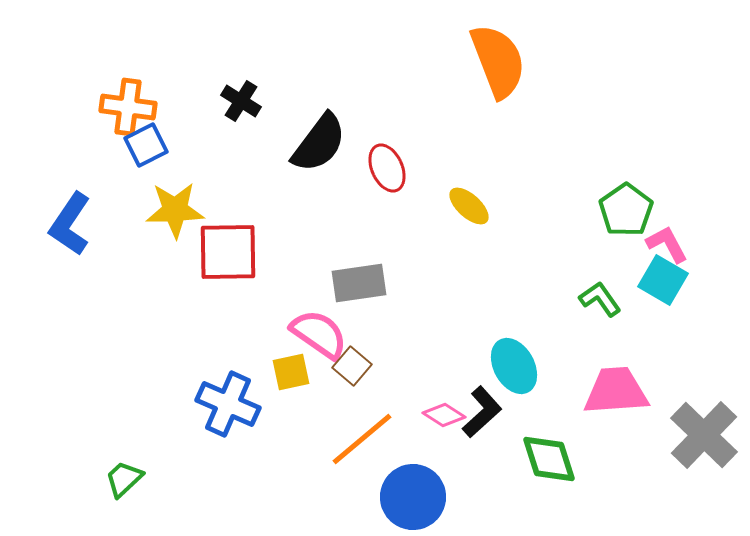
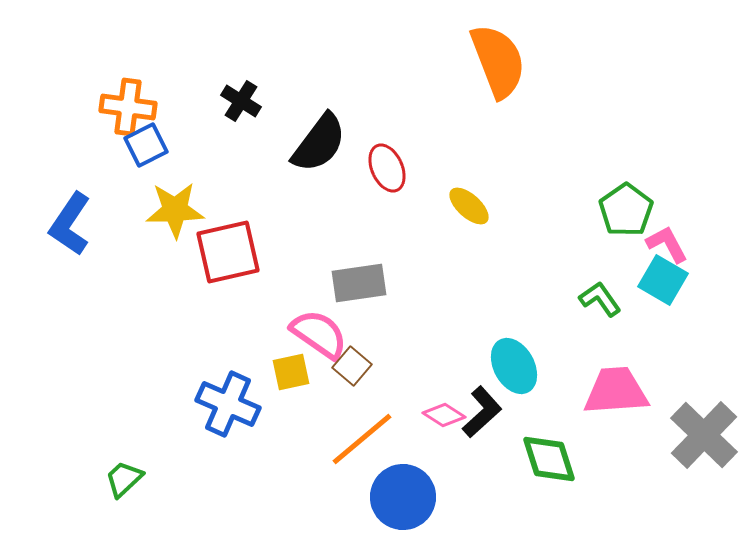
red square: rotated 12 degrees counterclockwise
blue circle: moved 10 px left
